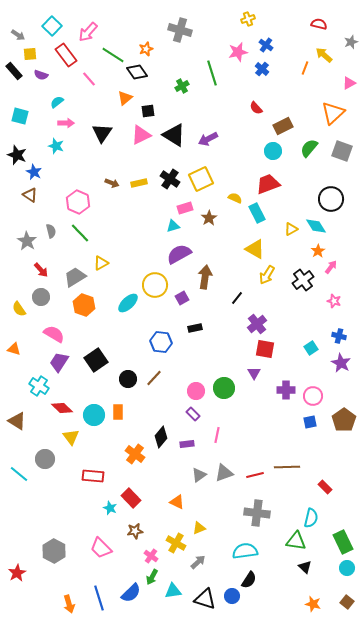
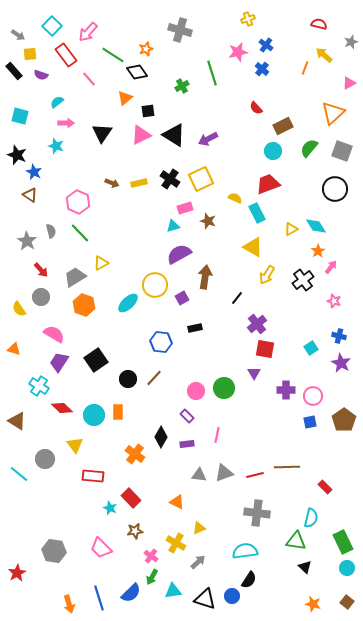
black circle at (331, 199): moved 4 px right, 10 px up
brown star at (209, 218): moved 1 px left, 3 px down; rotated 21 degrees counterclockwise
yellow triangle at (255, 249): moved 2 px left, 2 px up
purple rectangle at (193, 414): moved 6 px left, 2 px down
yellow triangle at (71, 437): moved 4 px right, 8 px down
black diamond at (161, 437): rotated 10 degrees counterclockwise
gray triangle at (199, 475): rotated 42 degrees clockwise
gray hexagon at (54, 551): rotated 20 degrees counterclockwise
